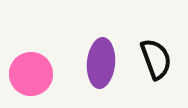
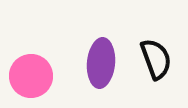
pink circle: moved 2 px down
